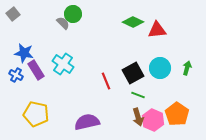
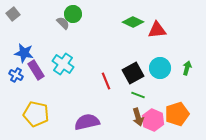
orange pentagon: rotated 20 degrees clockwise
